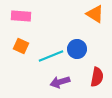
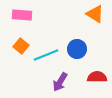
pink rectangle: moved 1 px right, 1 px up
orange square: rotated 14 degrees clockwise
cyan line: moved 5 px left, 1 px up
red semicircle: rotated 102 degrees counterclockwise
purple arrow: rotated 42 degrees counterclockwise
